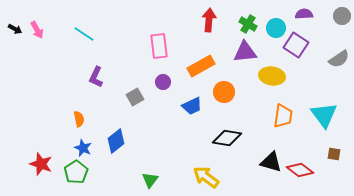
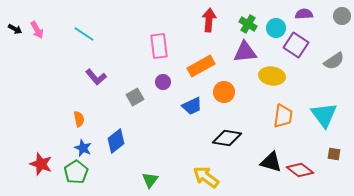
gray semicircle: moved 5 px left, 2 px down
purple L-shape: rotated 65 degrees counterclockwise
